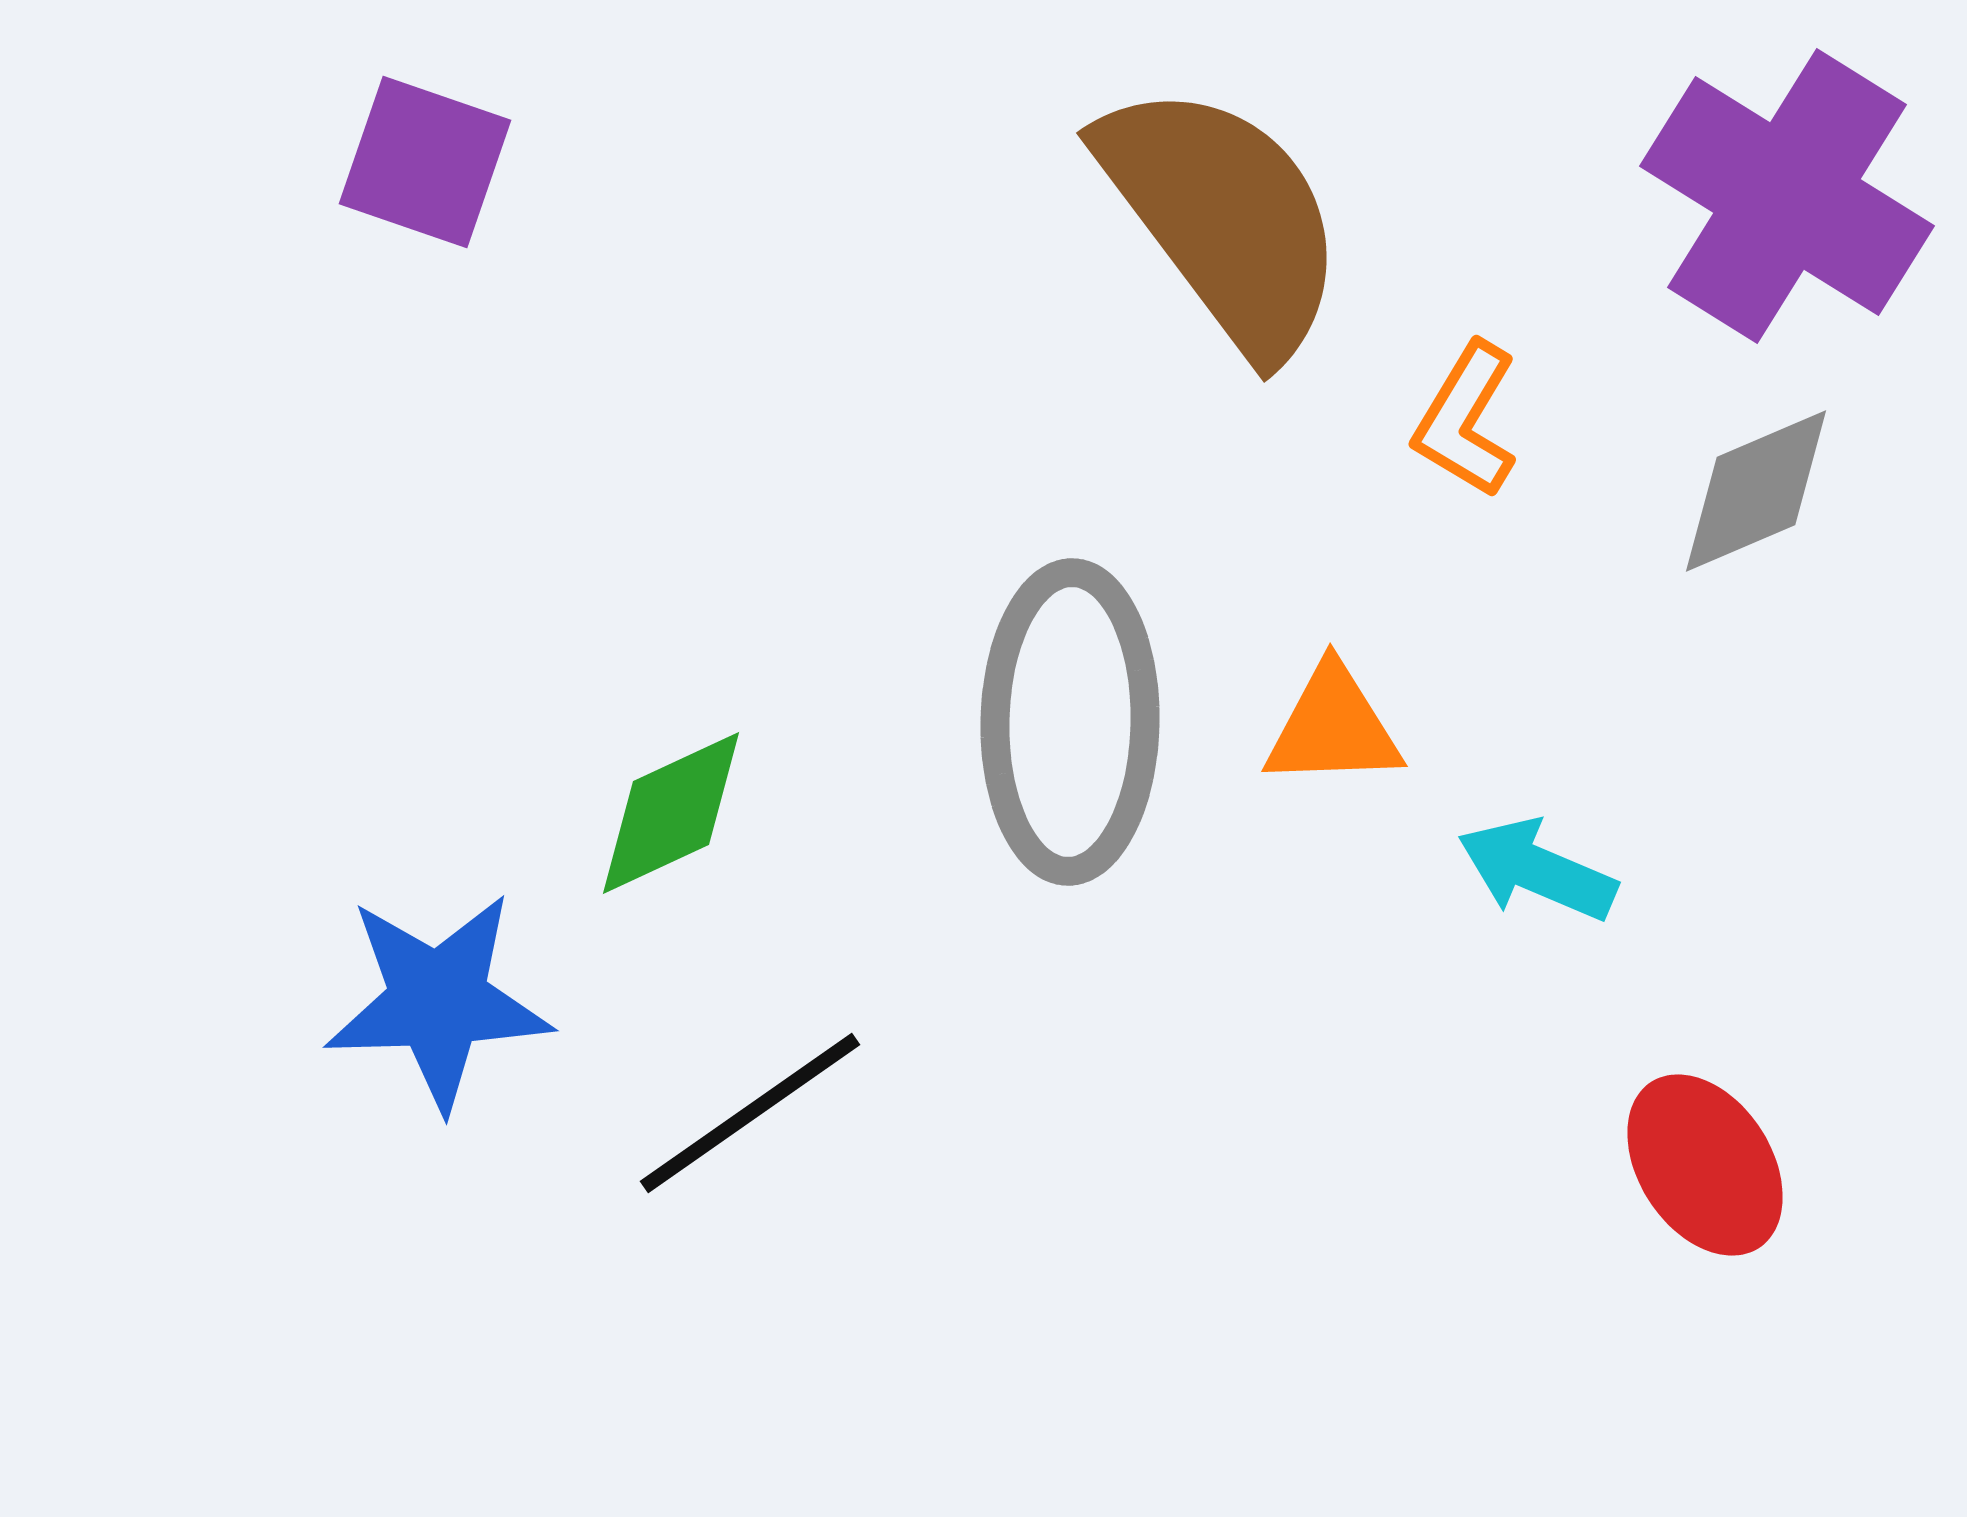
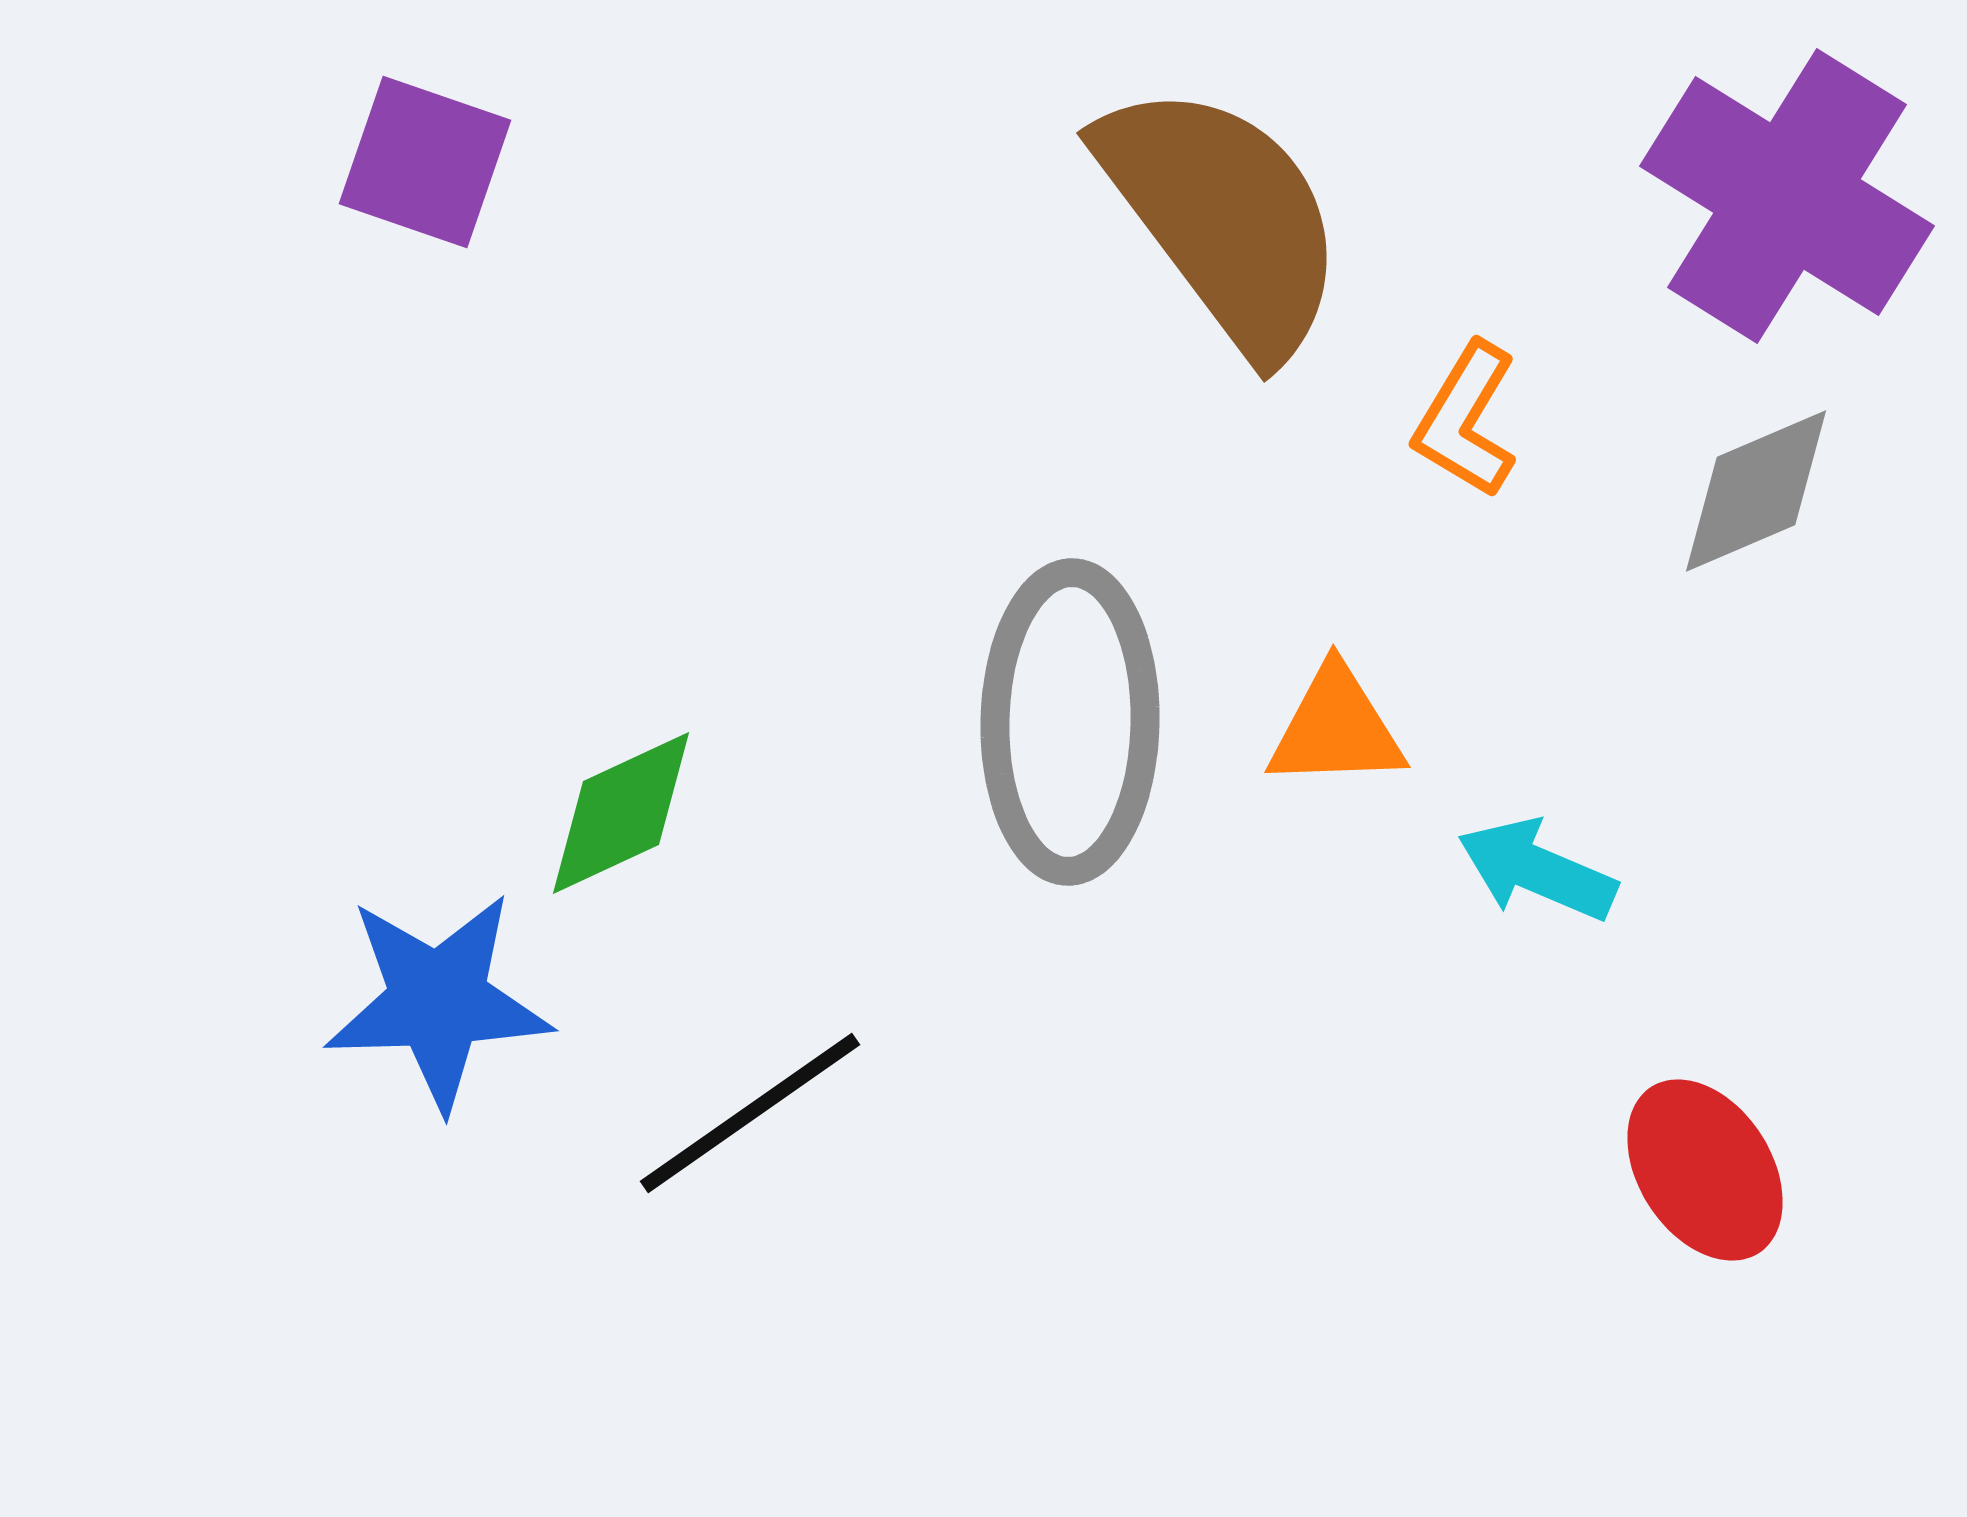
orange triangle: moved 3 px right, 1 px down
green diamond: moved 50 px left
red ellipse: moved 5 px down
